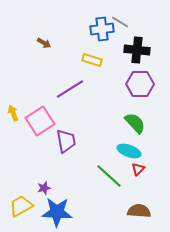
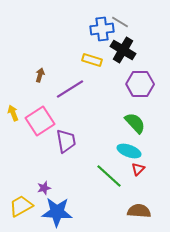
brown arrow: moved 4 px left, 32 px down; rotated 104 degrees counterclockwise
black cross: moved 14 px left; rotated 25 degrees clockwise
